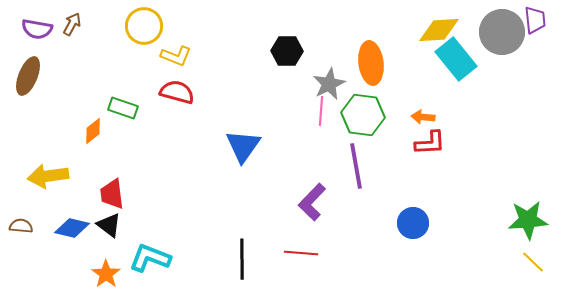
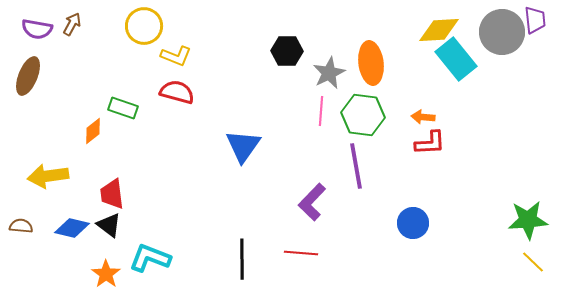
gray star: moved 11 px up
